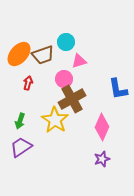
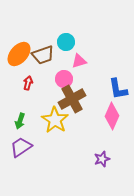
pink diamond: moved 10 px right, 11 px up
